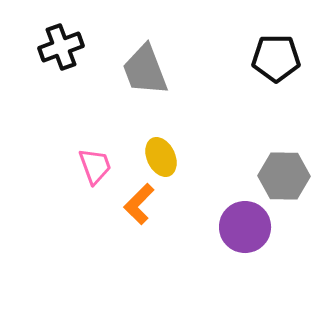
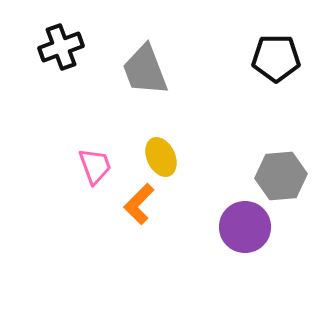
gray hexagon: moved 3 px left; rotated 6 degrees counterclockwise
